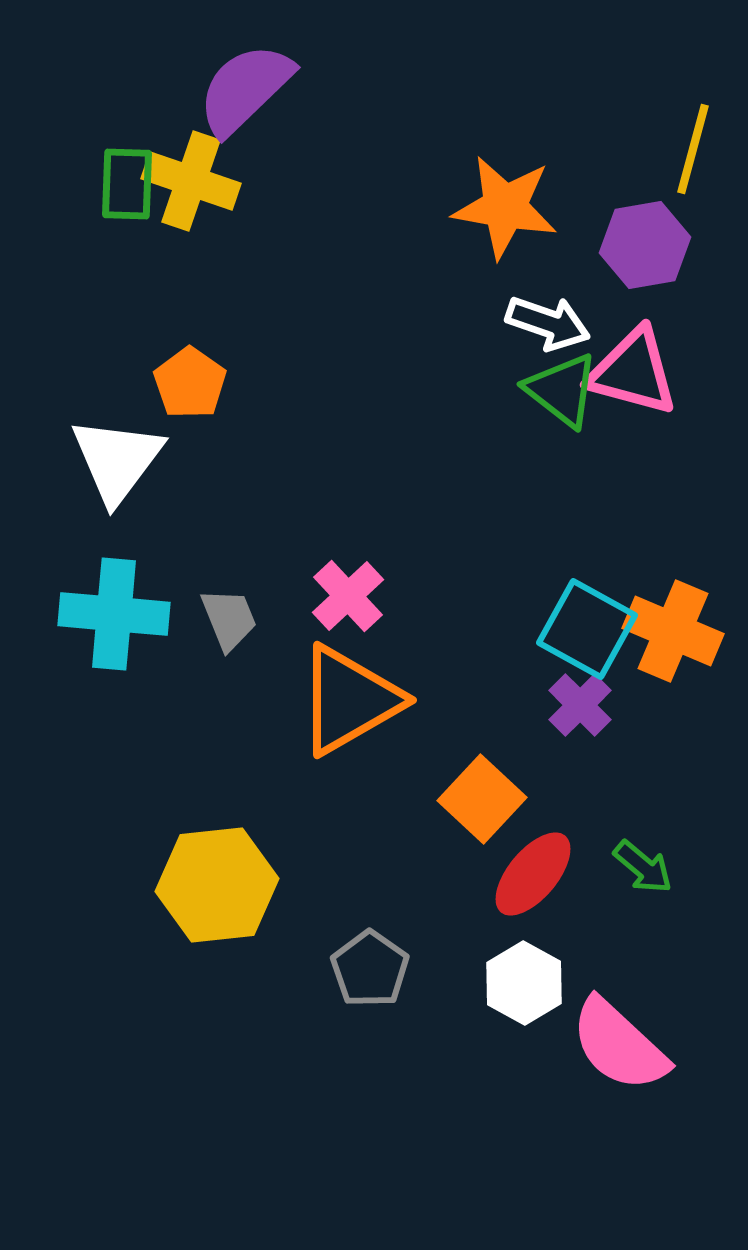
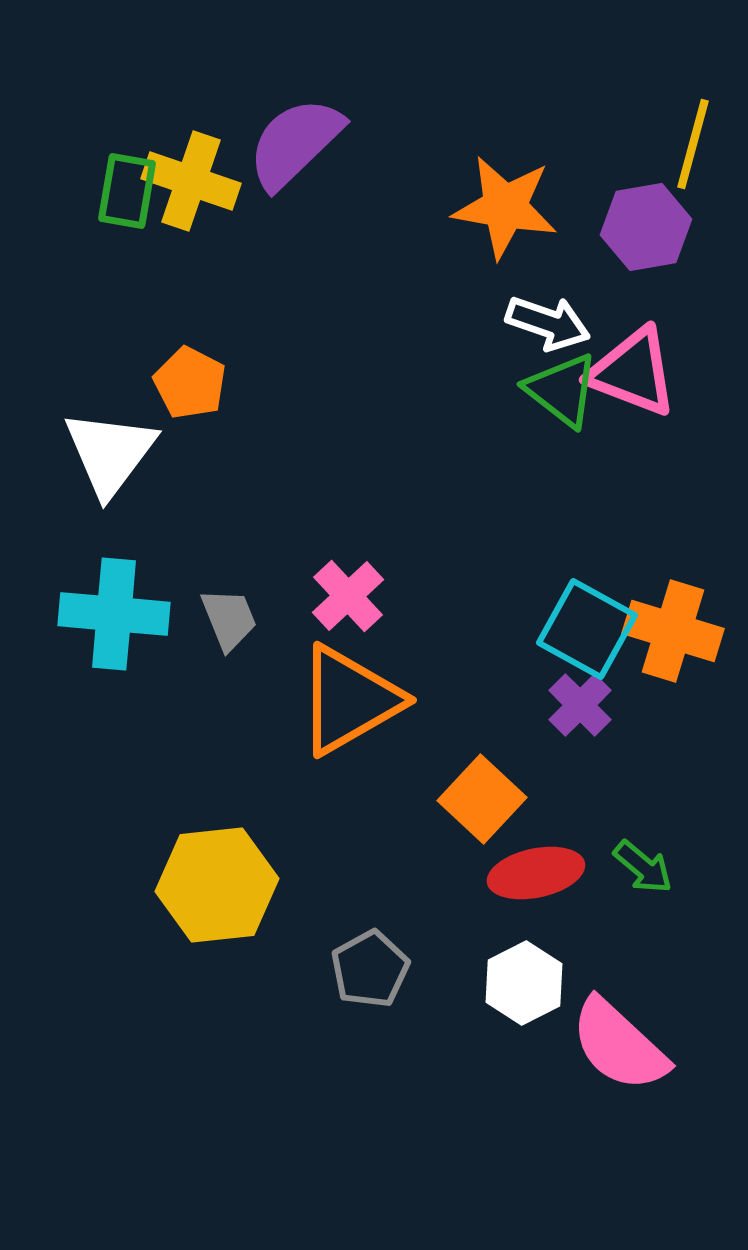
purple semicircle: moved 50 px right, 54 px down
yellow line: moved 5 px up
green rectangle: moved 7 px down; rotated 8 degrees clockwise
purple hexagon: moved 1 px right, 18 px up
pink triangle: rotated 6 degrees clockwise
orange pentagon: rotated 8 degrees counterclockwise
white triangle: moved 7 px left, 7 px up
orange cross: rotated 6 degrees counterclockwise
red ellipse: moved 3 px right, 1 px up; rotated 38 degrees clockwise
gray pentagon: rotated 8 degrees clockwise
white hexagon: rotated 4 degrees clockwise
